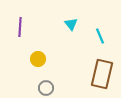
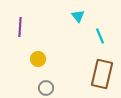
cyan triangle: moved 7 px right, 8 px up
